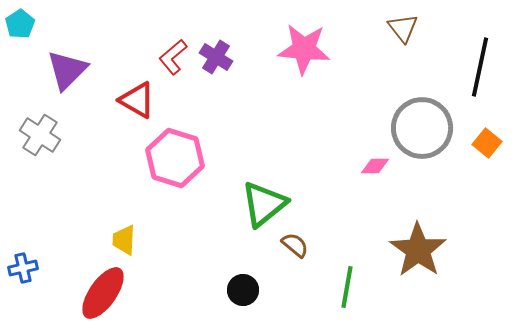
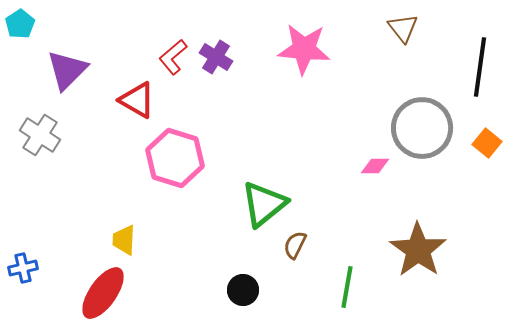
black line: rotated 4 degrees counterclockwise
brown semicircle: rotated 104 degrees counterclockwise
